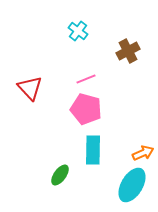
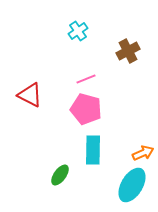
cyan cross: rotated 18 degrees clockwise
red triangle: moved 7 px down; rotated 20 degrees counterclockwise
